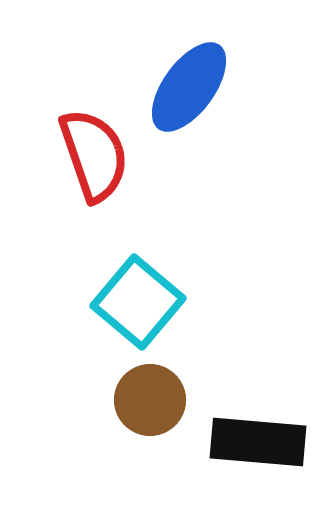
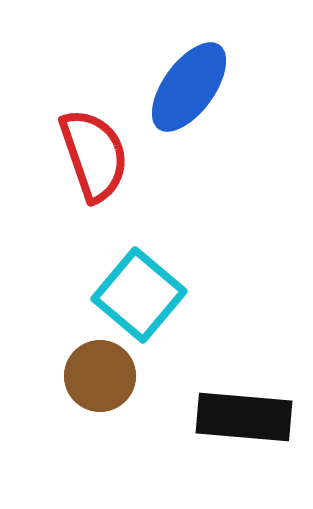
cyan square: moved 1 px right, 7 px up
brown circle: moved 50 px left, 24 px up
black rectangle: moved 14 px left, 25 px up
